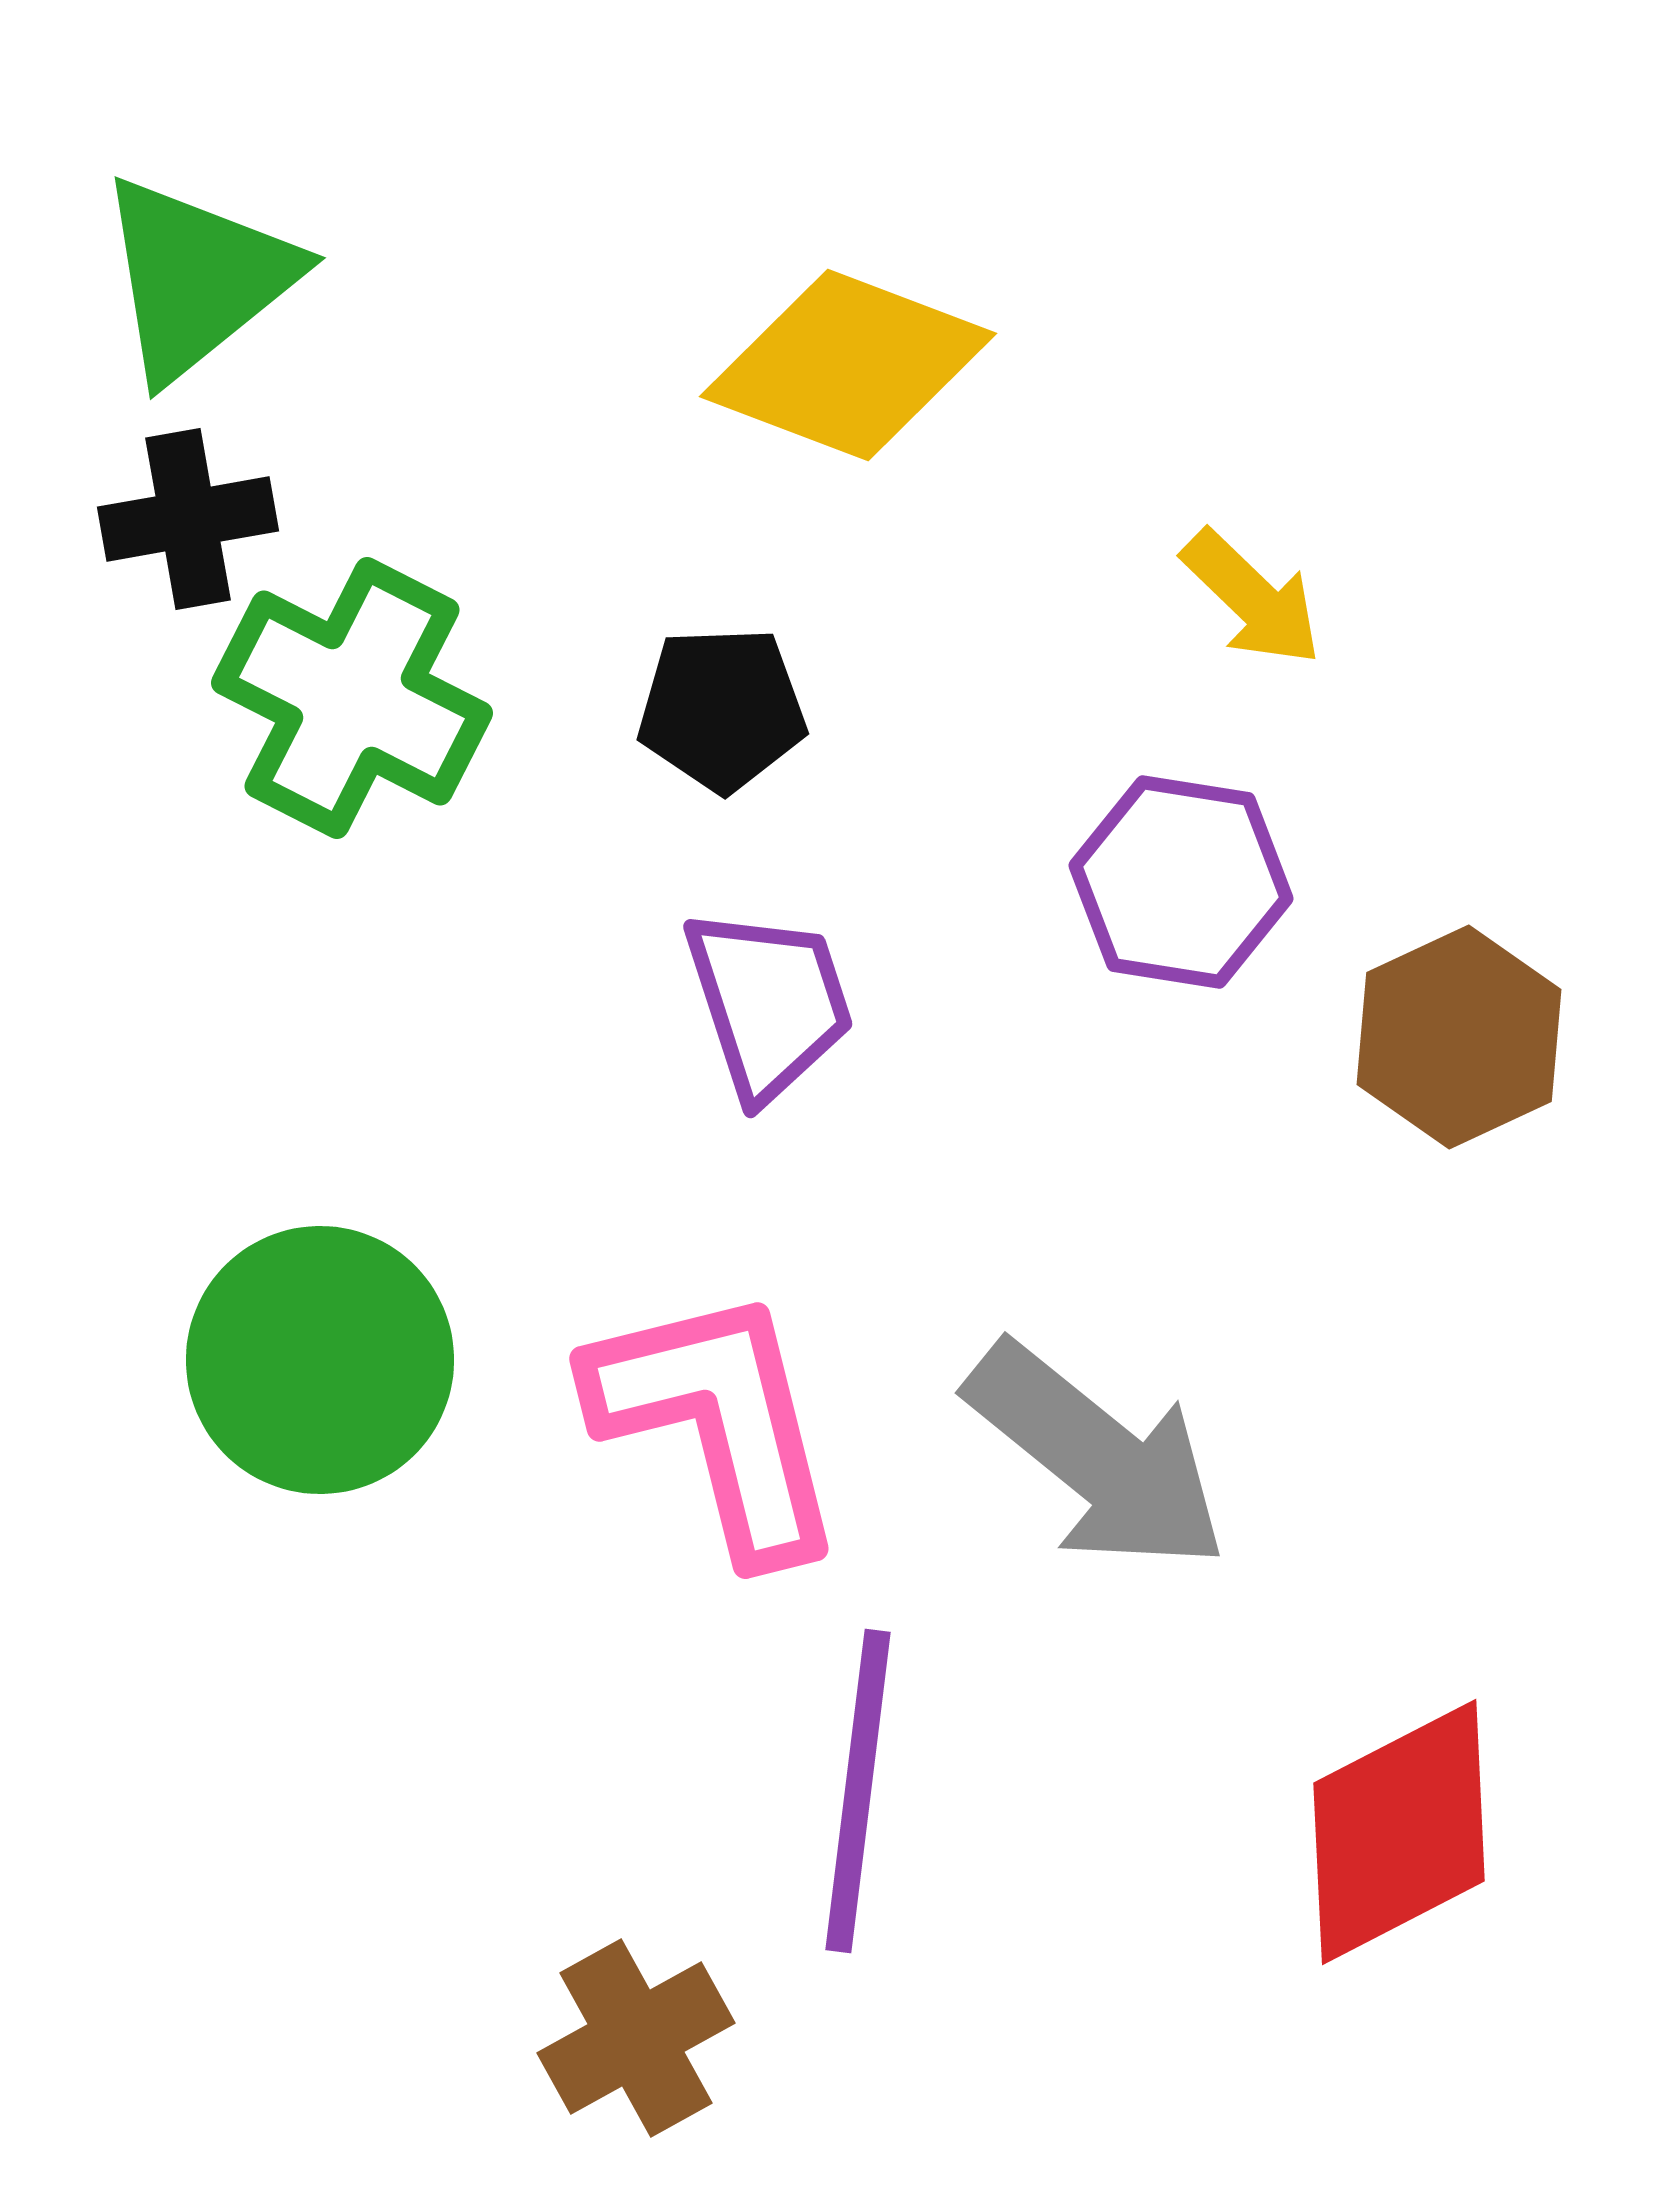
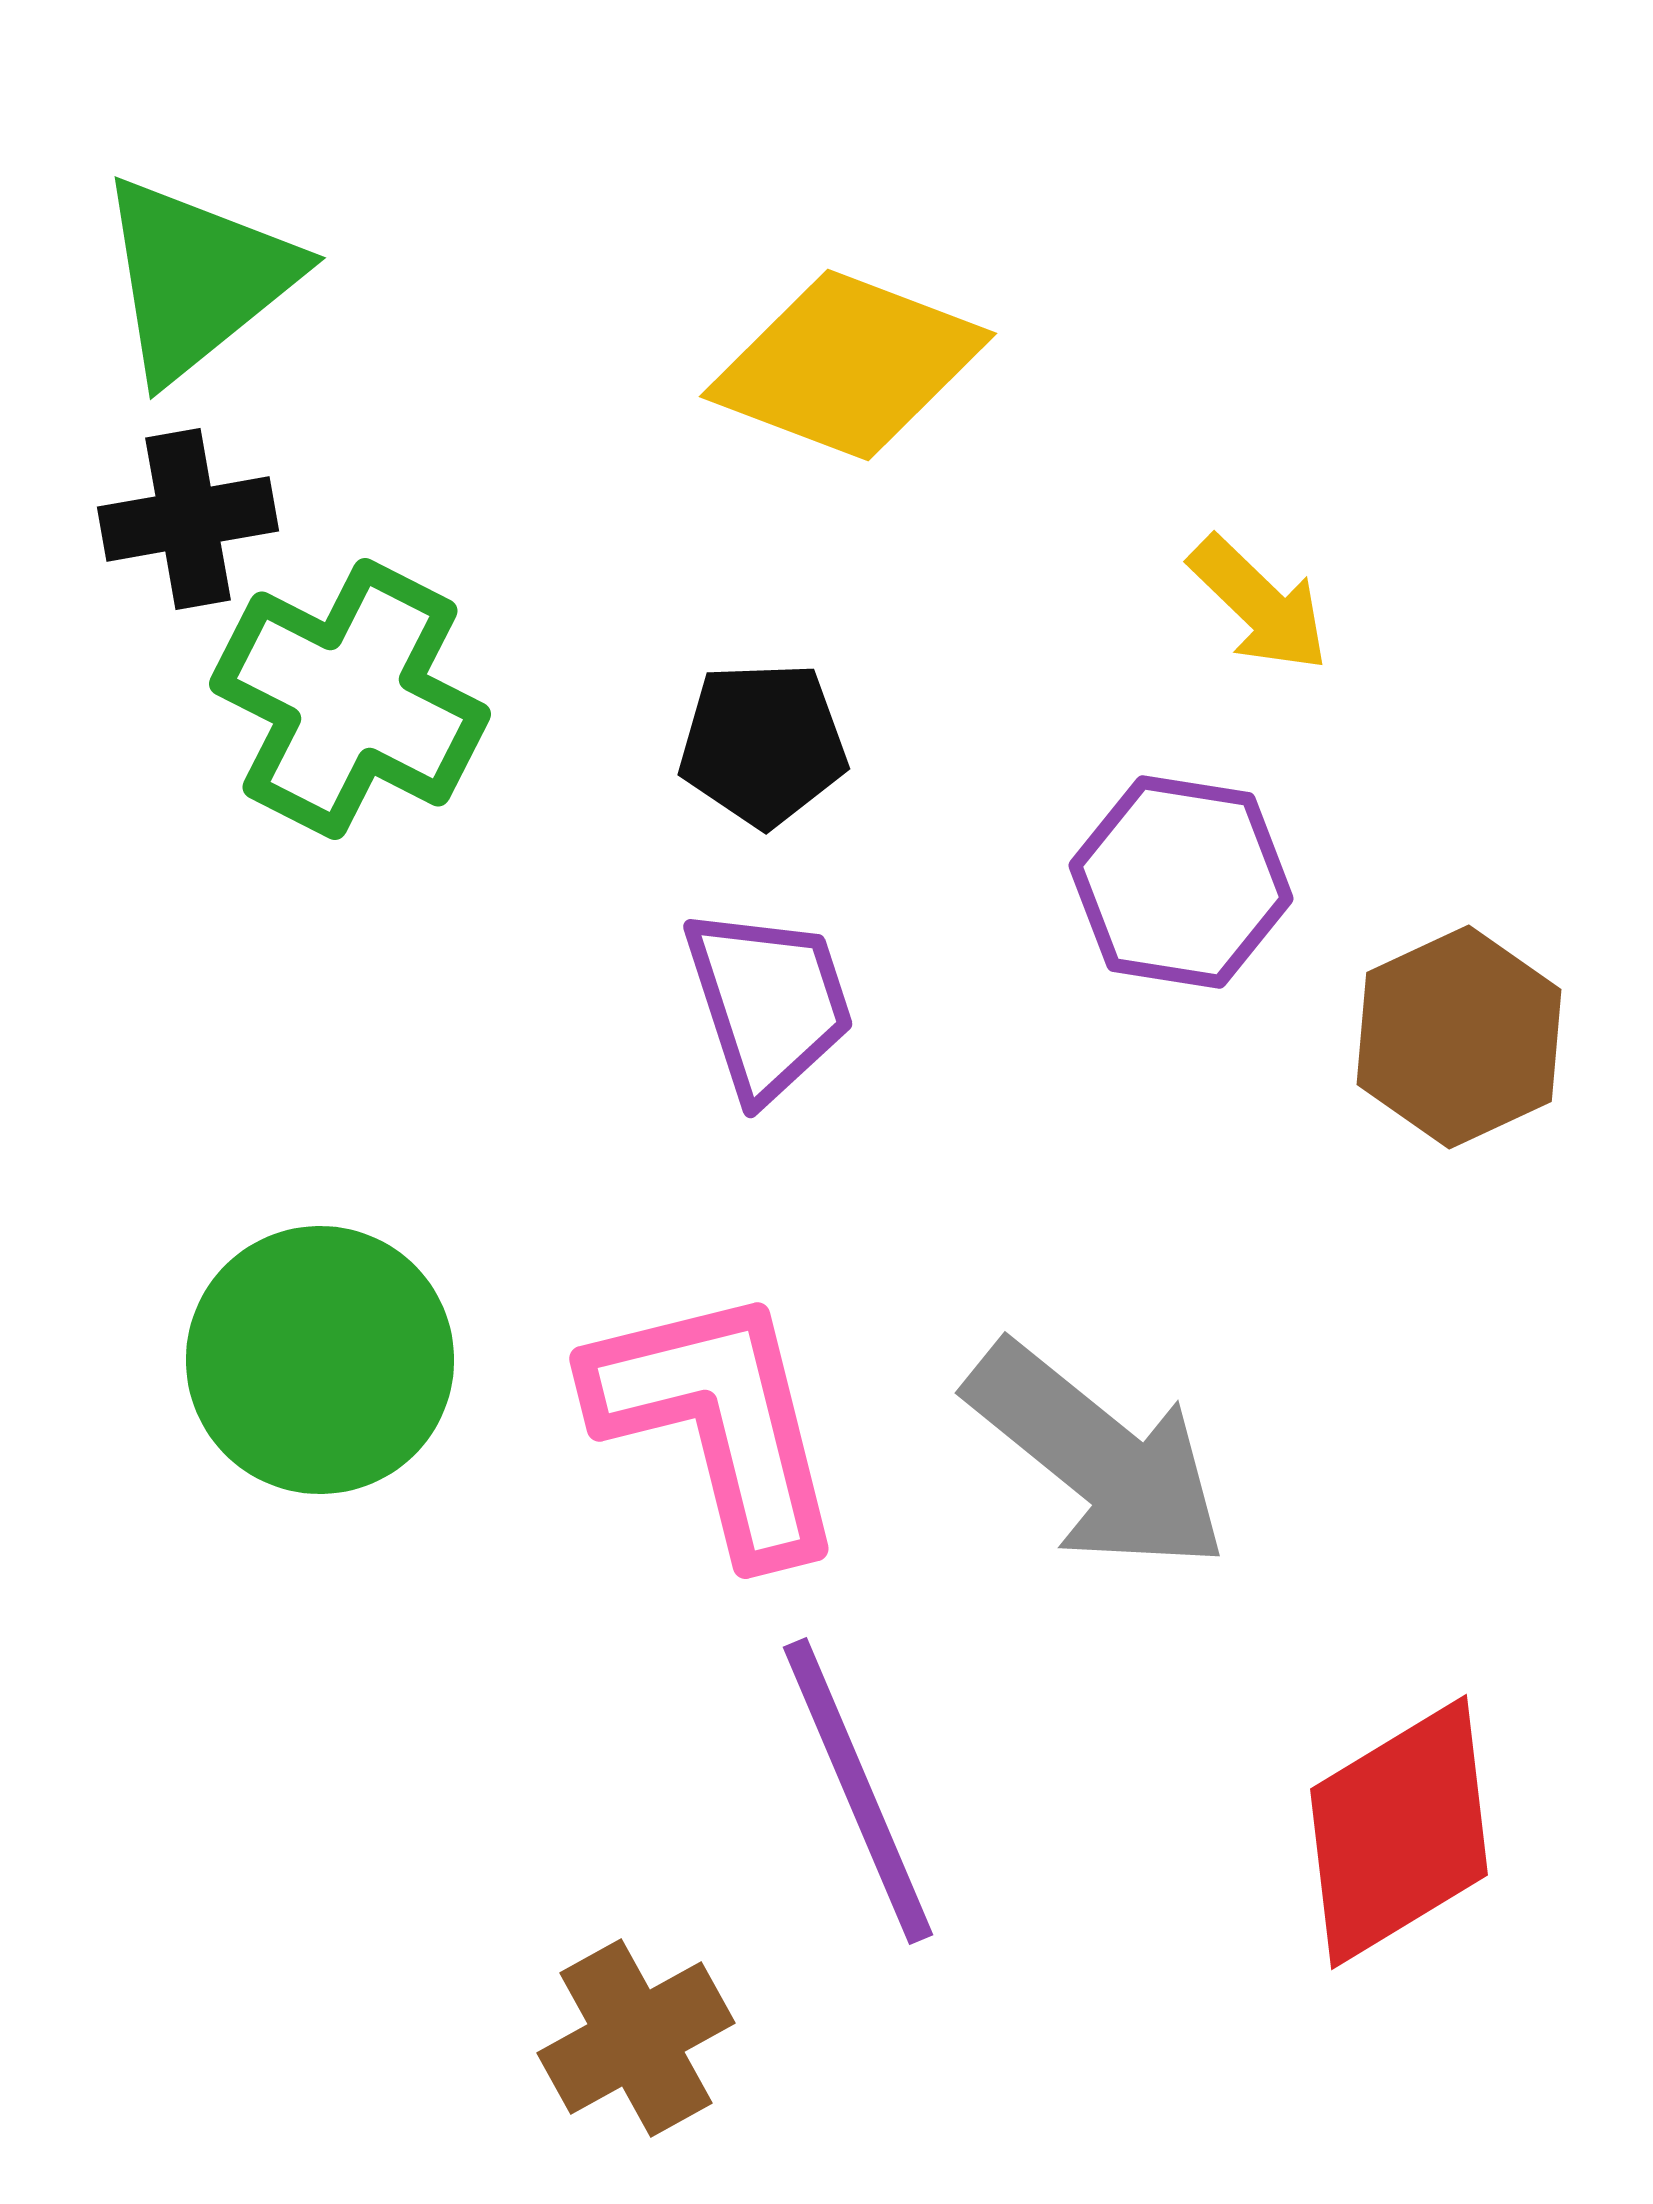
yellow arrow: moved 7 px right, 6 px down
green cross: moved 2 px left, 1 px down
black pentagon: moved 41 px right, 35 px down
purple line: rotated 30 degrees counterclockwise
red diamond: rotated 4 degrees counterclockwise
